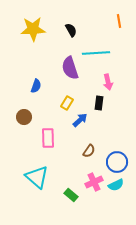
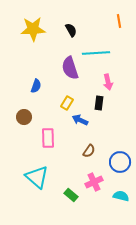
blue arrow: rotated 112 degrees counterclockwise
blue circle: moved 3 px right
cyan semicircle: moved 5 px right, 11 px down; rotated 140 degrees counterclockwise
